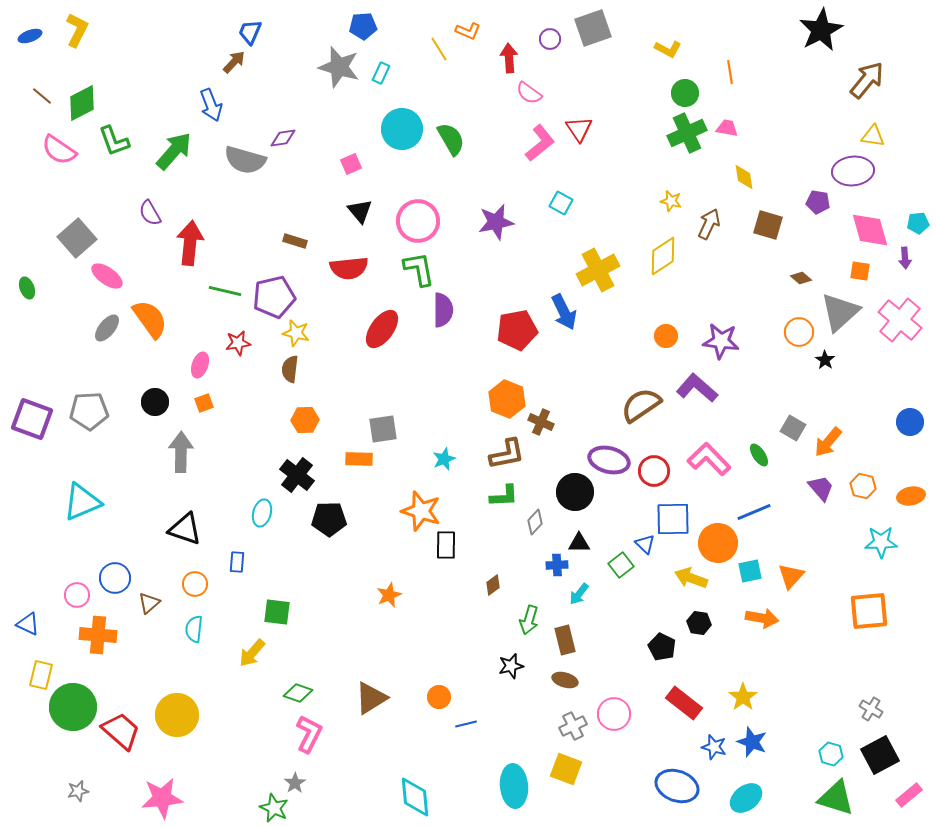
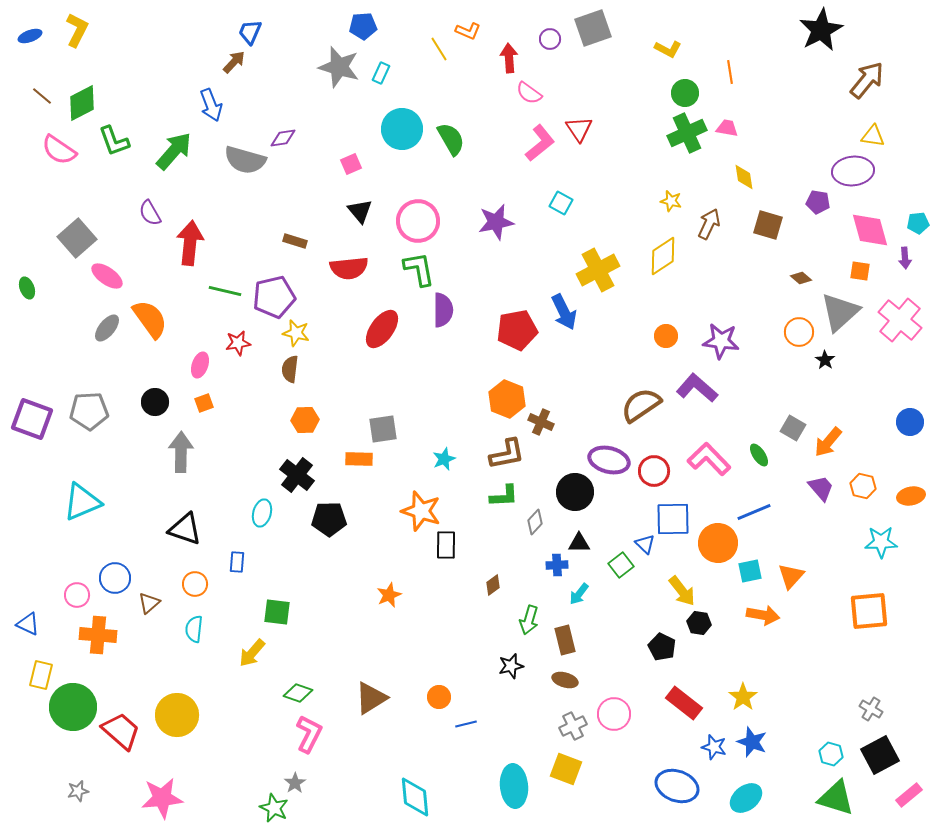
yellow arrow at (691, 578): moved 9 px left, 13 px down; rotated 148 degrees counterclockwise
orange arrow at (762, 618): moved 1 px right, 3 px up
